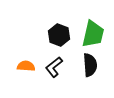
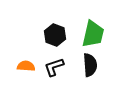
black hexagon: moved 4 px left
black L-shape: rotated 20 degrees clockwise
